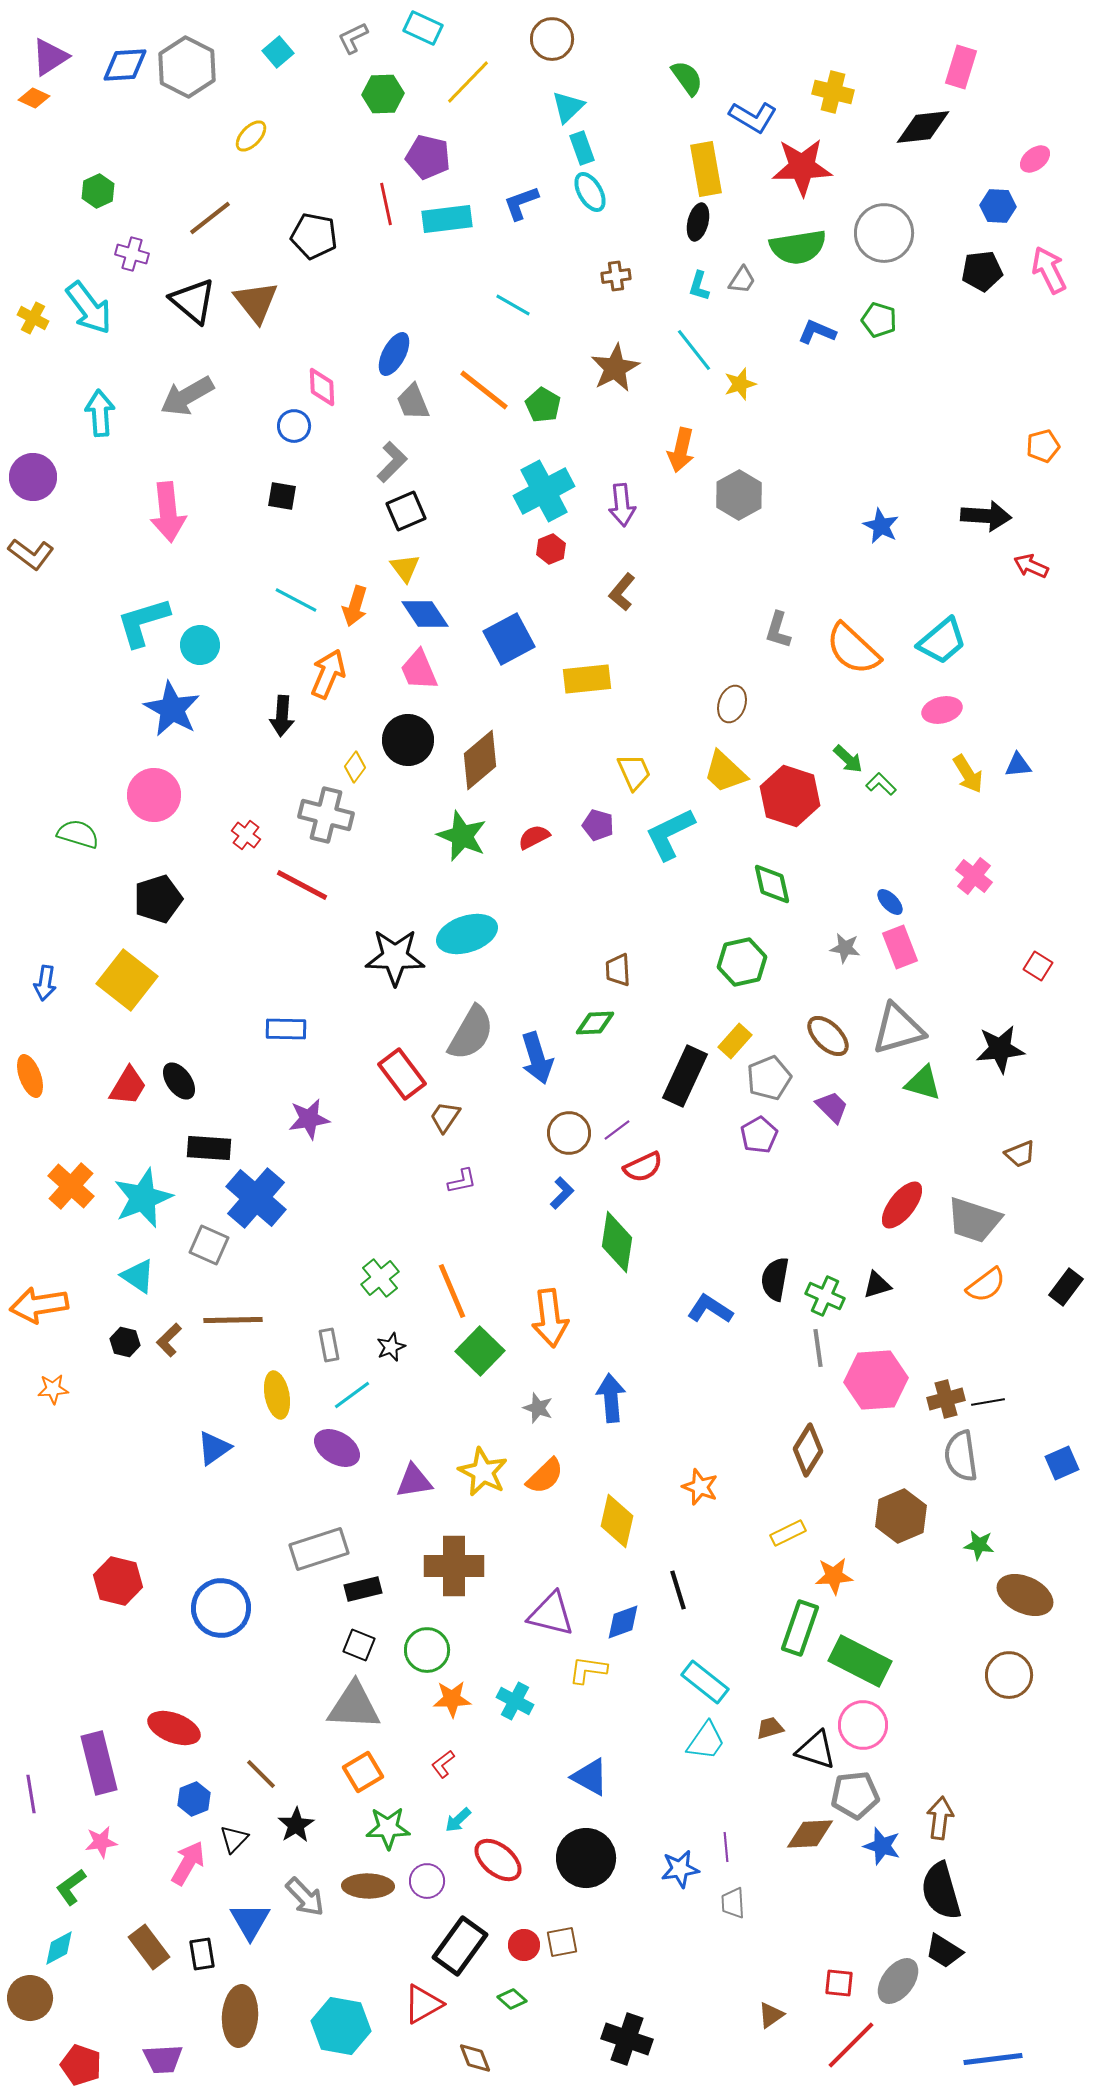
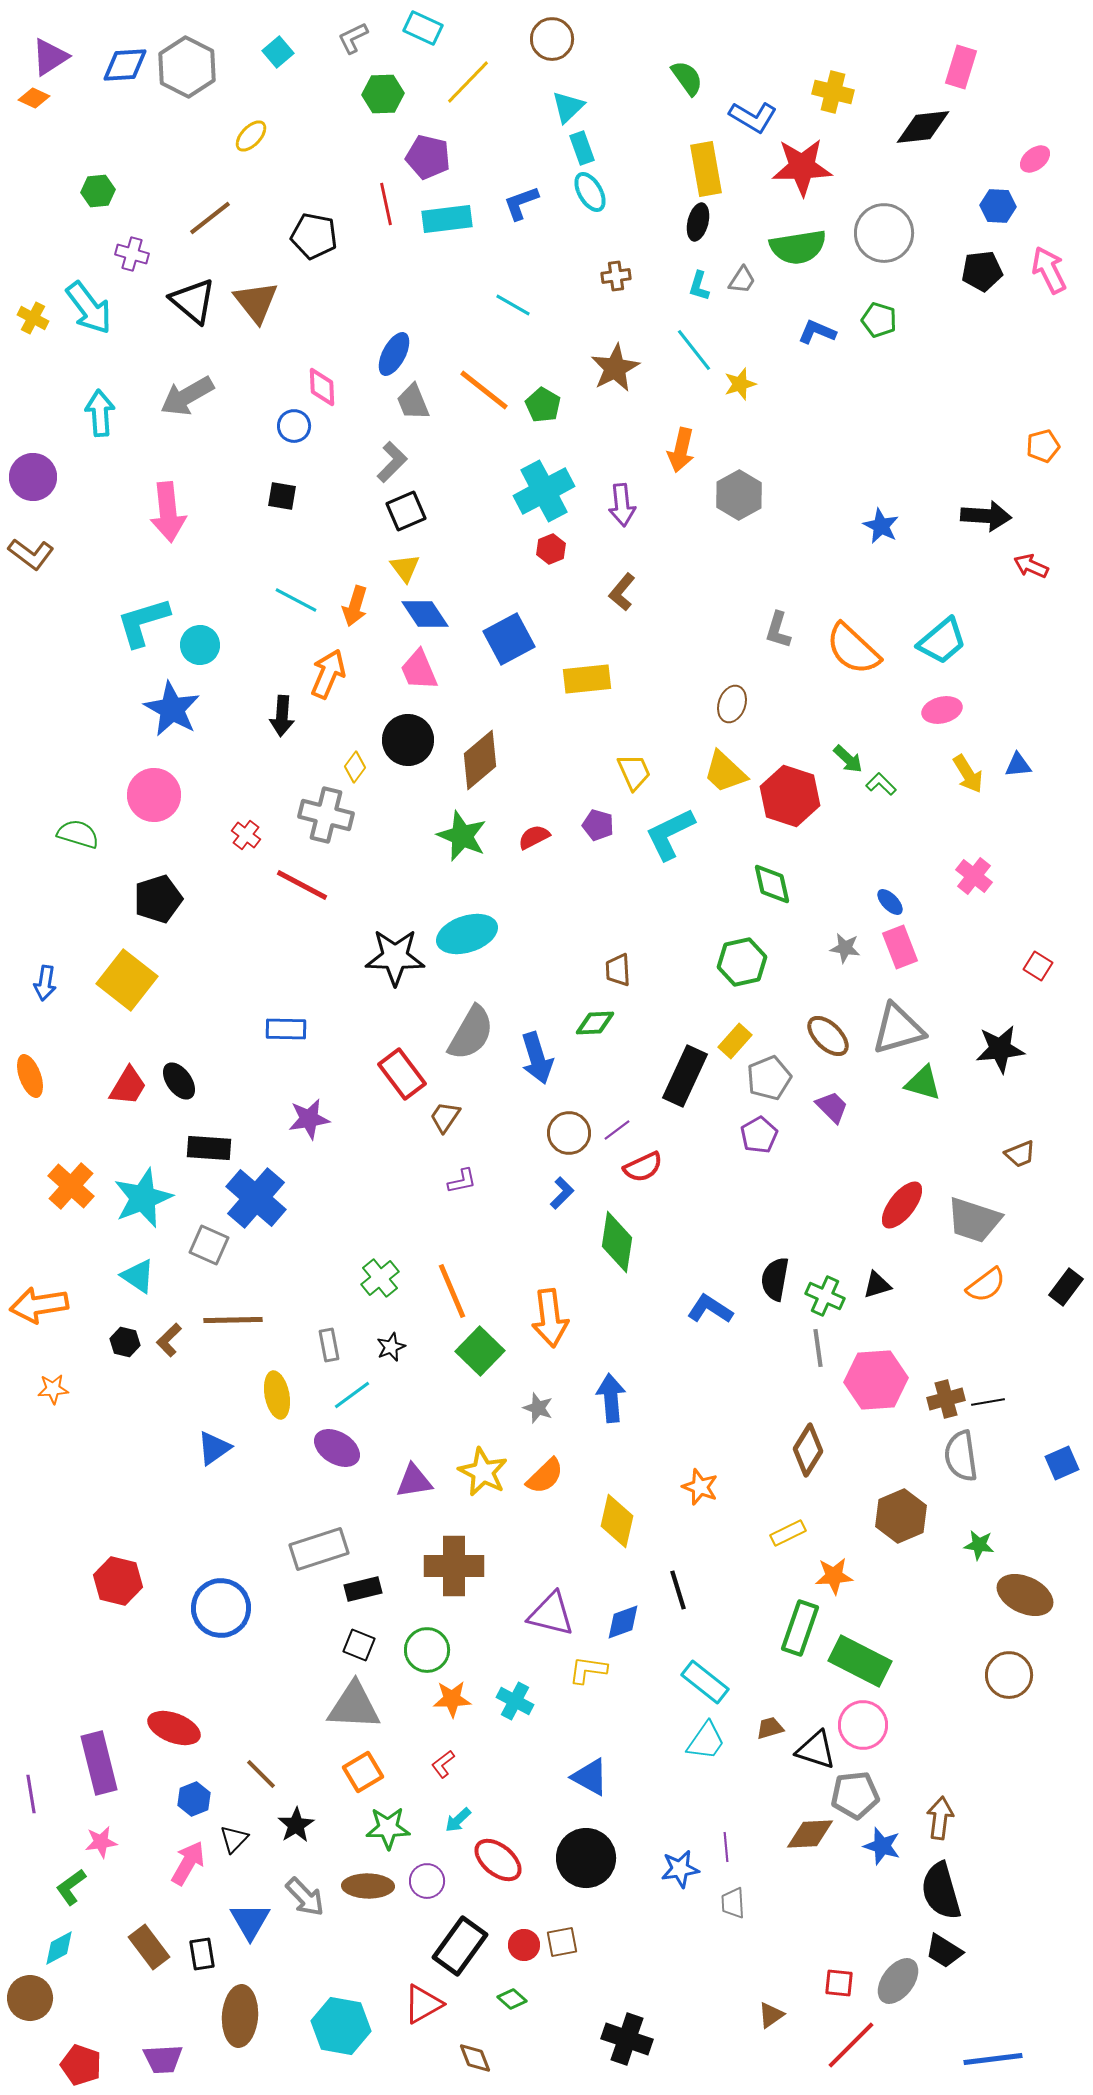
green hexagon at (98, 191): rotated 20 degrees clockwise
